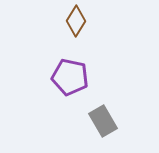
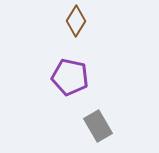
gray rectangle: moved 5 px left, 5 px down
